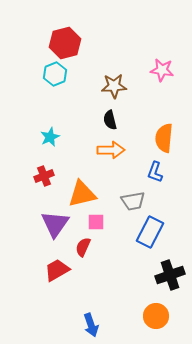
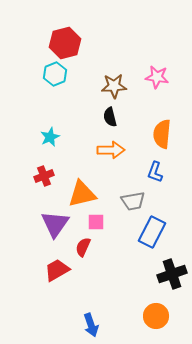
pink star: moved 5 px left, 7 px down
black semicircle: moved 3 px up
orange semicircle: moved 2 px left, 4 px up
blue rectangle: moved 2 px right
black cross: moved 2 px right, 1 px up
